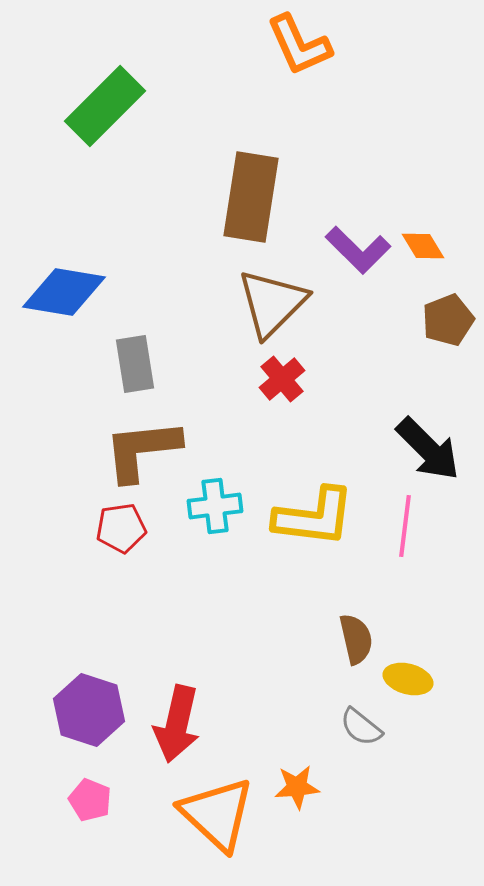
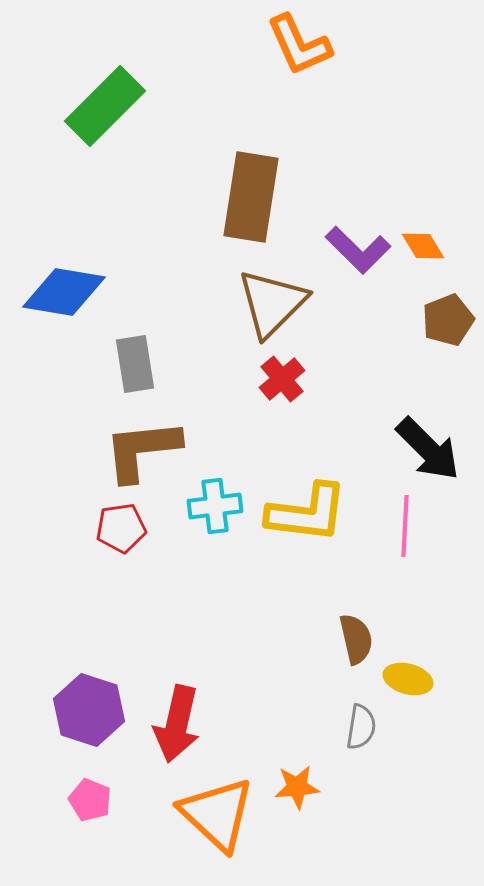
yellow L-shape: moved 7 px left, 4 px up
pink line: rotated 4 degrees counterclockwise
gray semicircle: rotated 120 degrees counterclockwise
